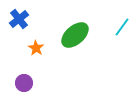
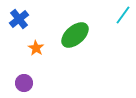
cyan line: moved 1 px right, 12 px up
